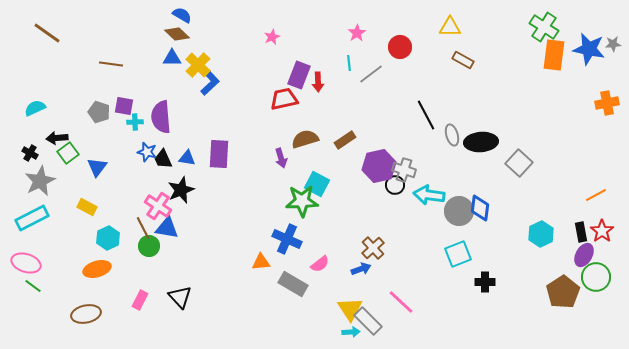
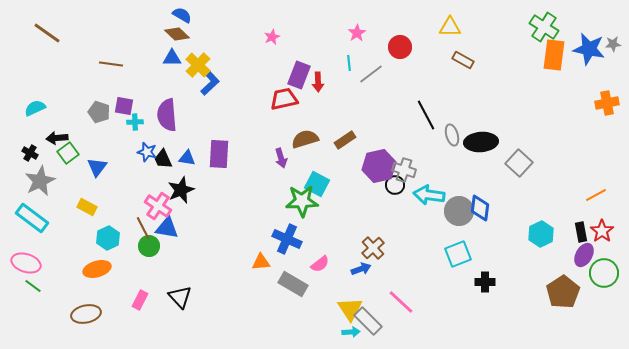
purple semicircle at (161, 117): moved 6 px right, 2 px up
cyan rectangle at (32, 218): rotated 64 degrees clockwise
green circle at (596, 277): moved 8 px right, 4 px up
